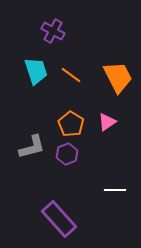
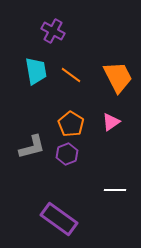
cyan trapezoid: rotated 8 degrees clockwise
pink triangle: moved 4 px right
purple rectangle: rotated 12 degrees counterclockwise
